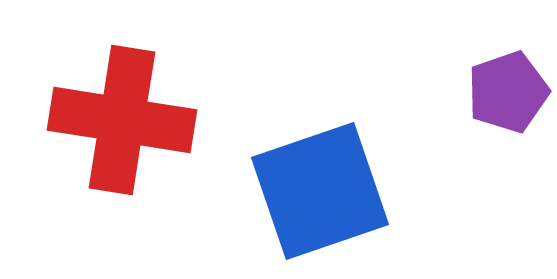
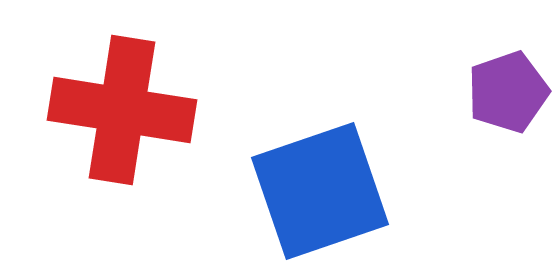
red cross: moved 10 px up
